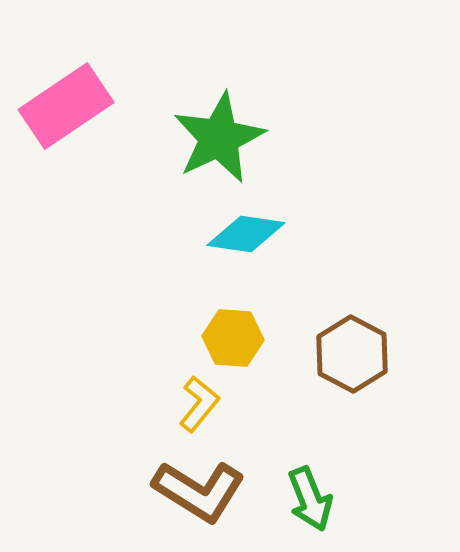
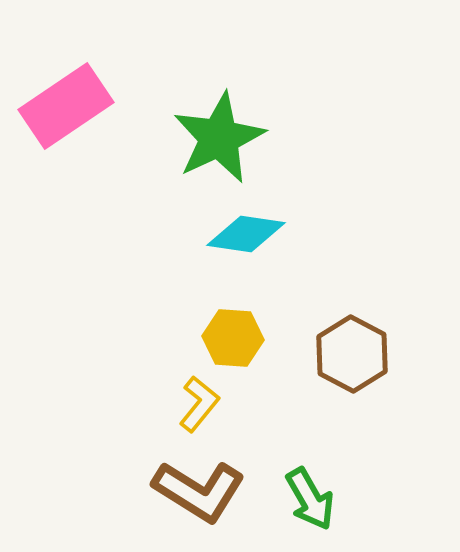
green arrow: rotated 8 degrees counterclockwise
